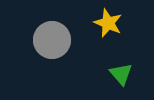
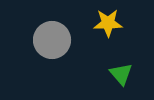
yellow star: rotated 24 degrees counterclockwise
